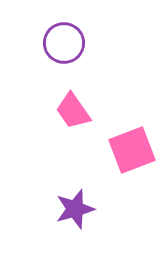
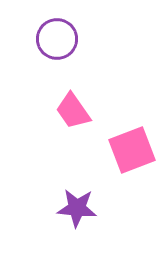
purple circle: moved 7 px left, 4 px up
purple star: moved 2 px right, 1 px up; rotated 21 degrees clockwise
